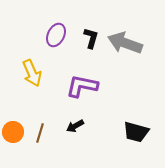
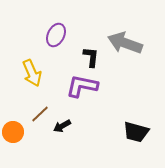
black L-shape: moved 19 px down; rotated 10 degrees counterclockwise
black arrow: moved 13 px left
brown line: moved 19 px up; rotated 30 degrees clockwise
